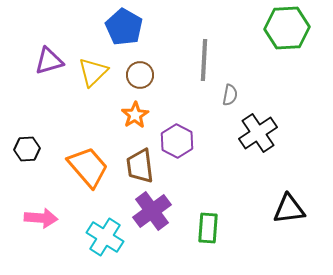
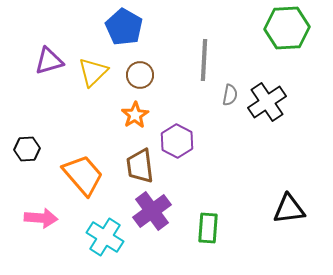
black cross: moved 9 px right, 31 px up
orange trapezoid: moved 5 px left, 8 px down
